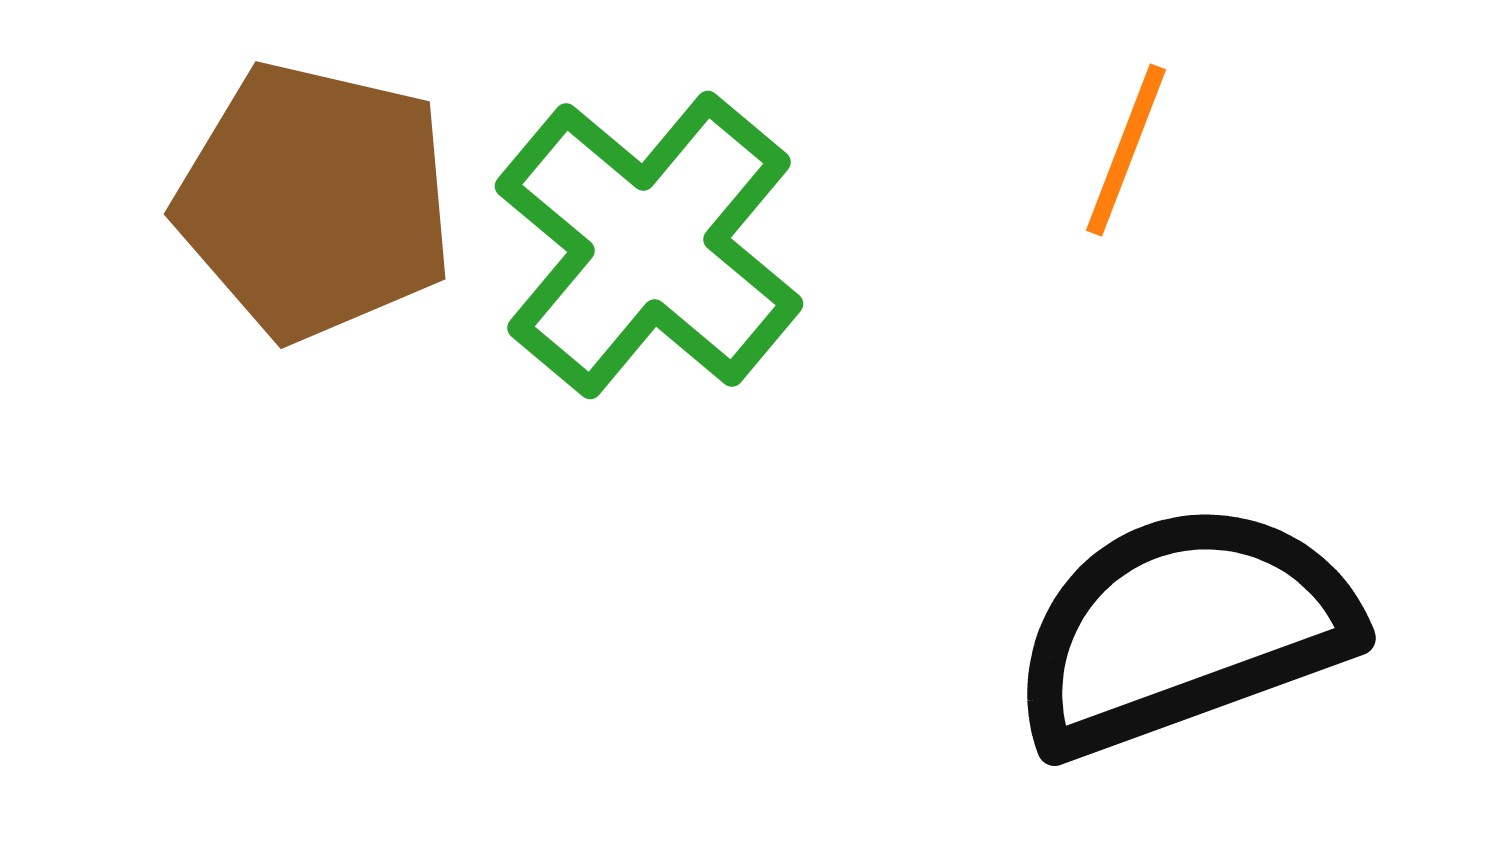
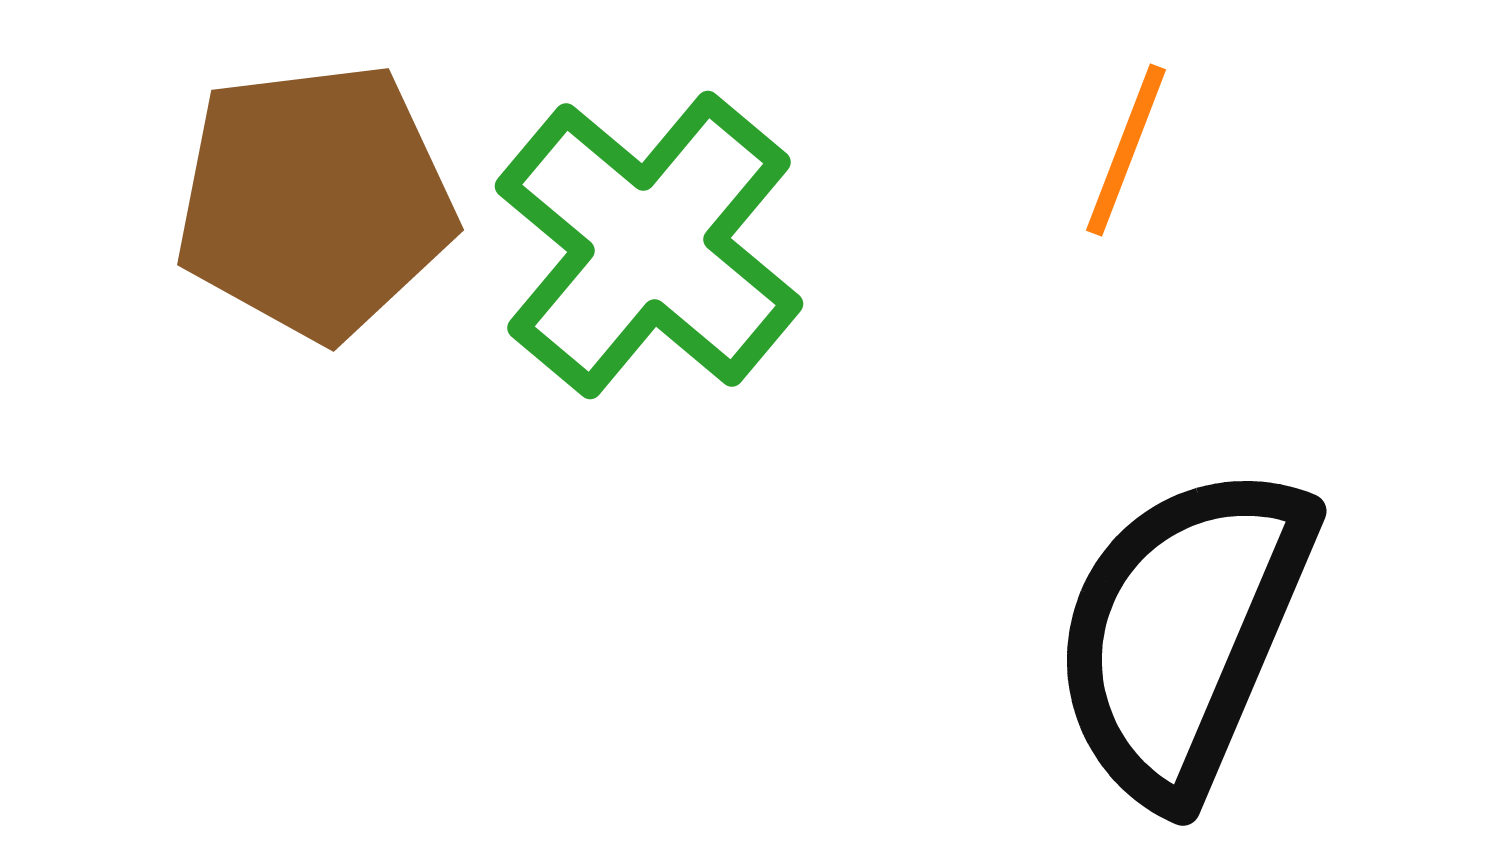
brown pentagon: rotated 20 degrees counterclockwise
black semicircle: moved 4 px down; rotated 47 degrees counterclockwise
